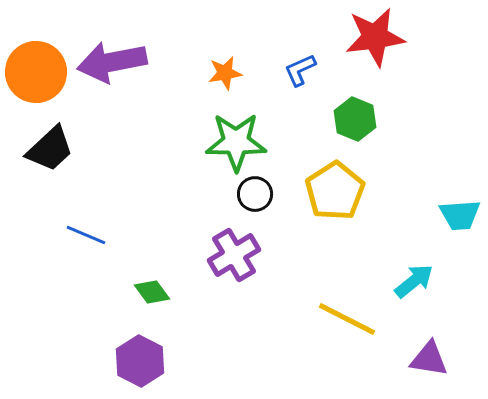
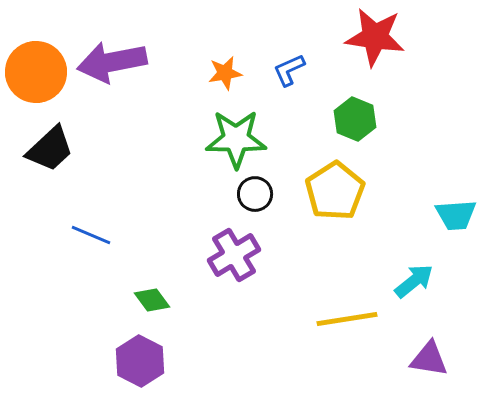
red star: rotated 16 degrees clockwise
blue L-shape: moved 11 px left
green star: moved 3 px up
cyan trapezoid: moved 4 px left
blue line: moved 5 px right
green diamond: moved 8 px down
yellow line: rotated 36 degrees counterclockwise
